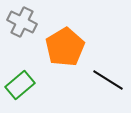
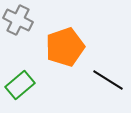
gray cross: moved 4 px left, 2 px up
orange pentagon: rotated 12 degrees clockwise
